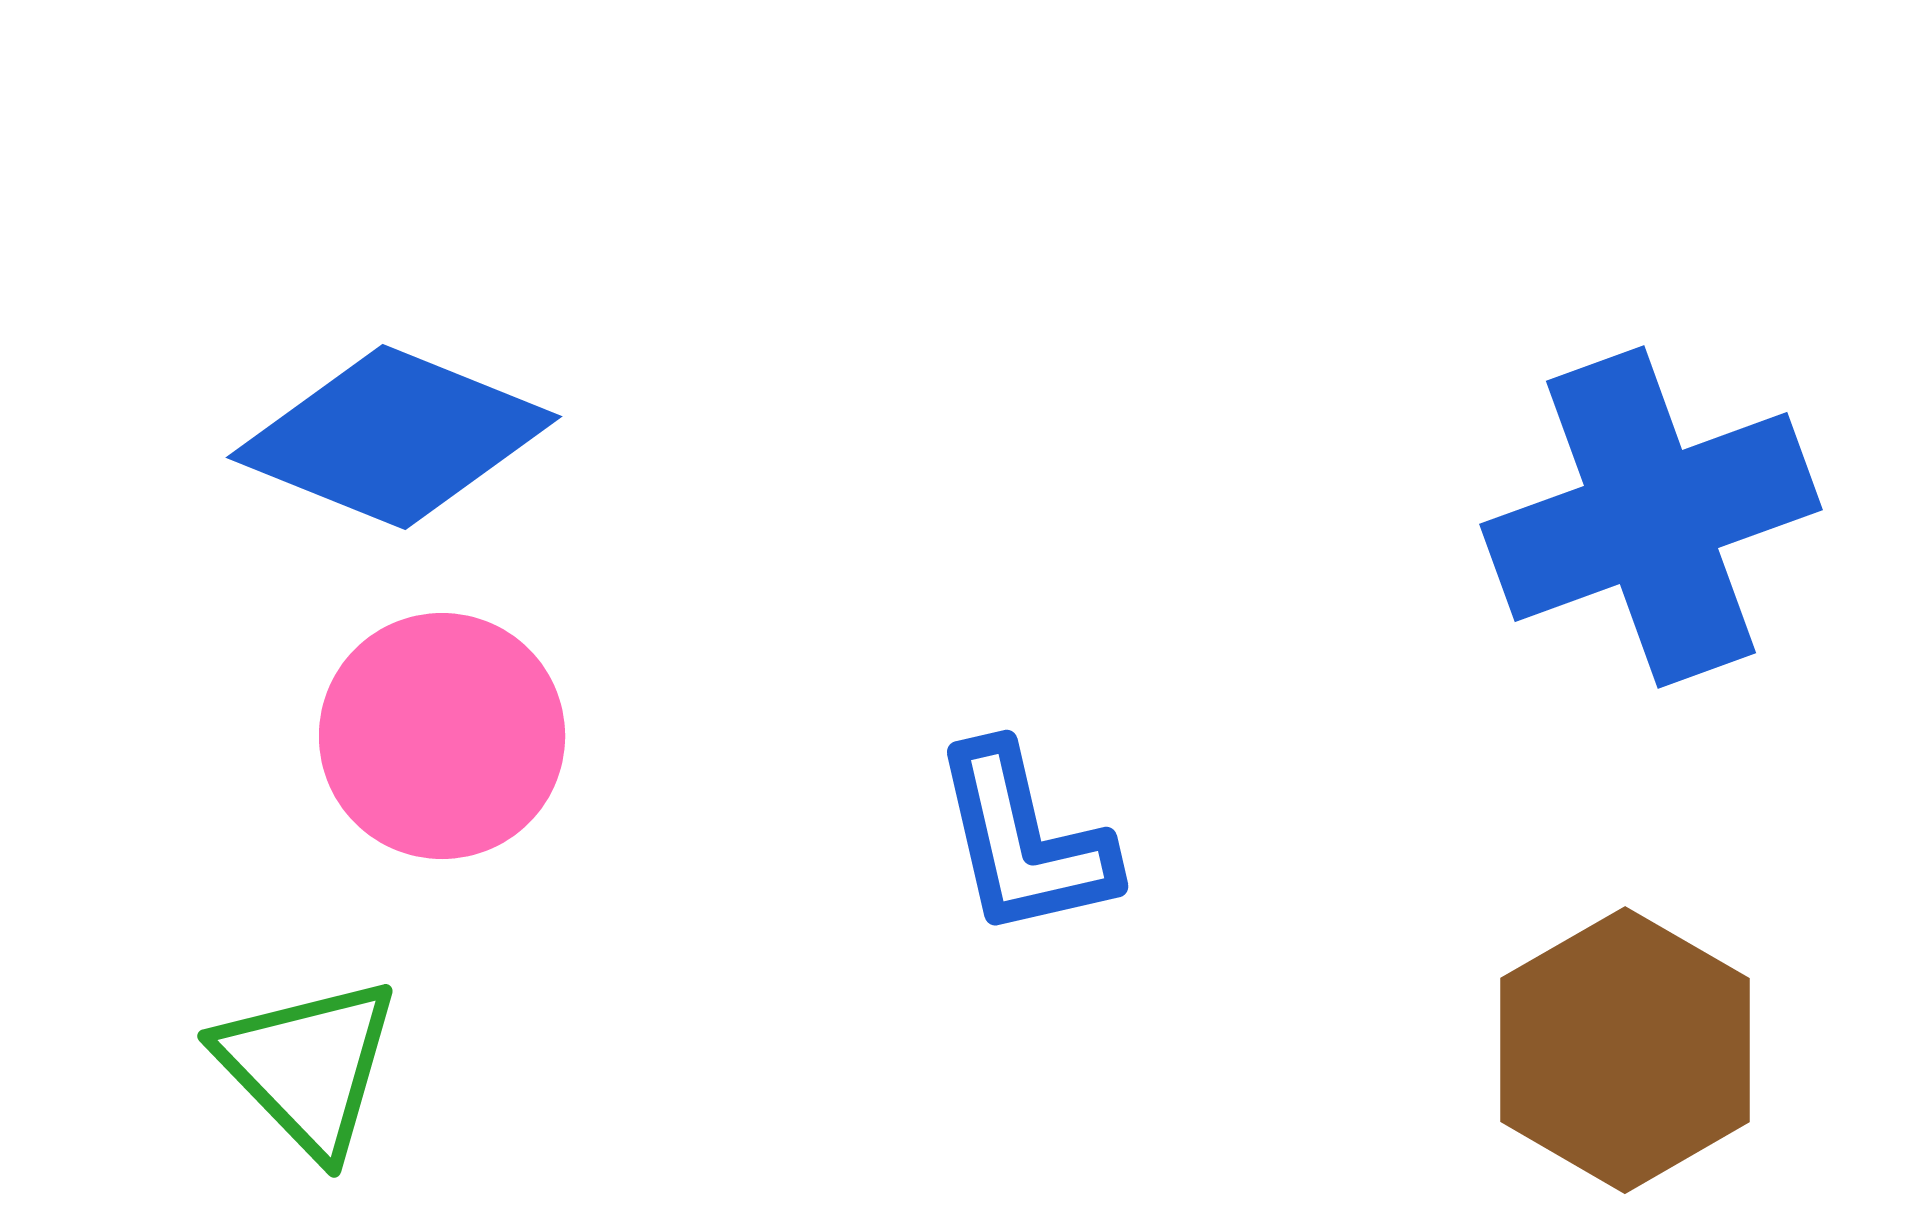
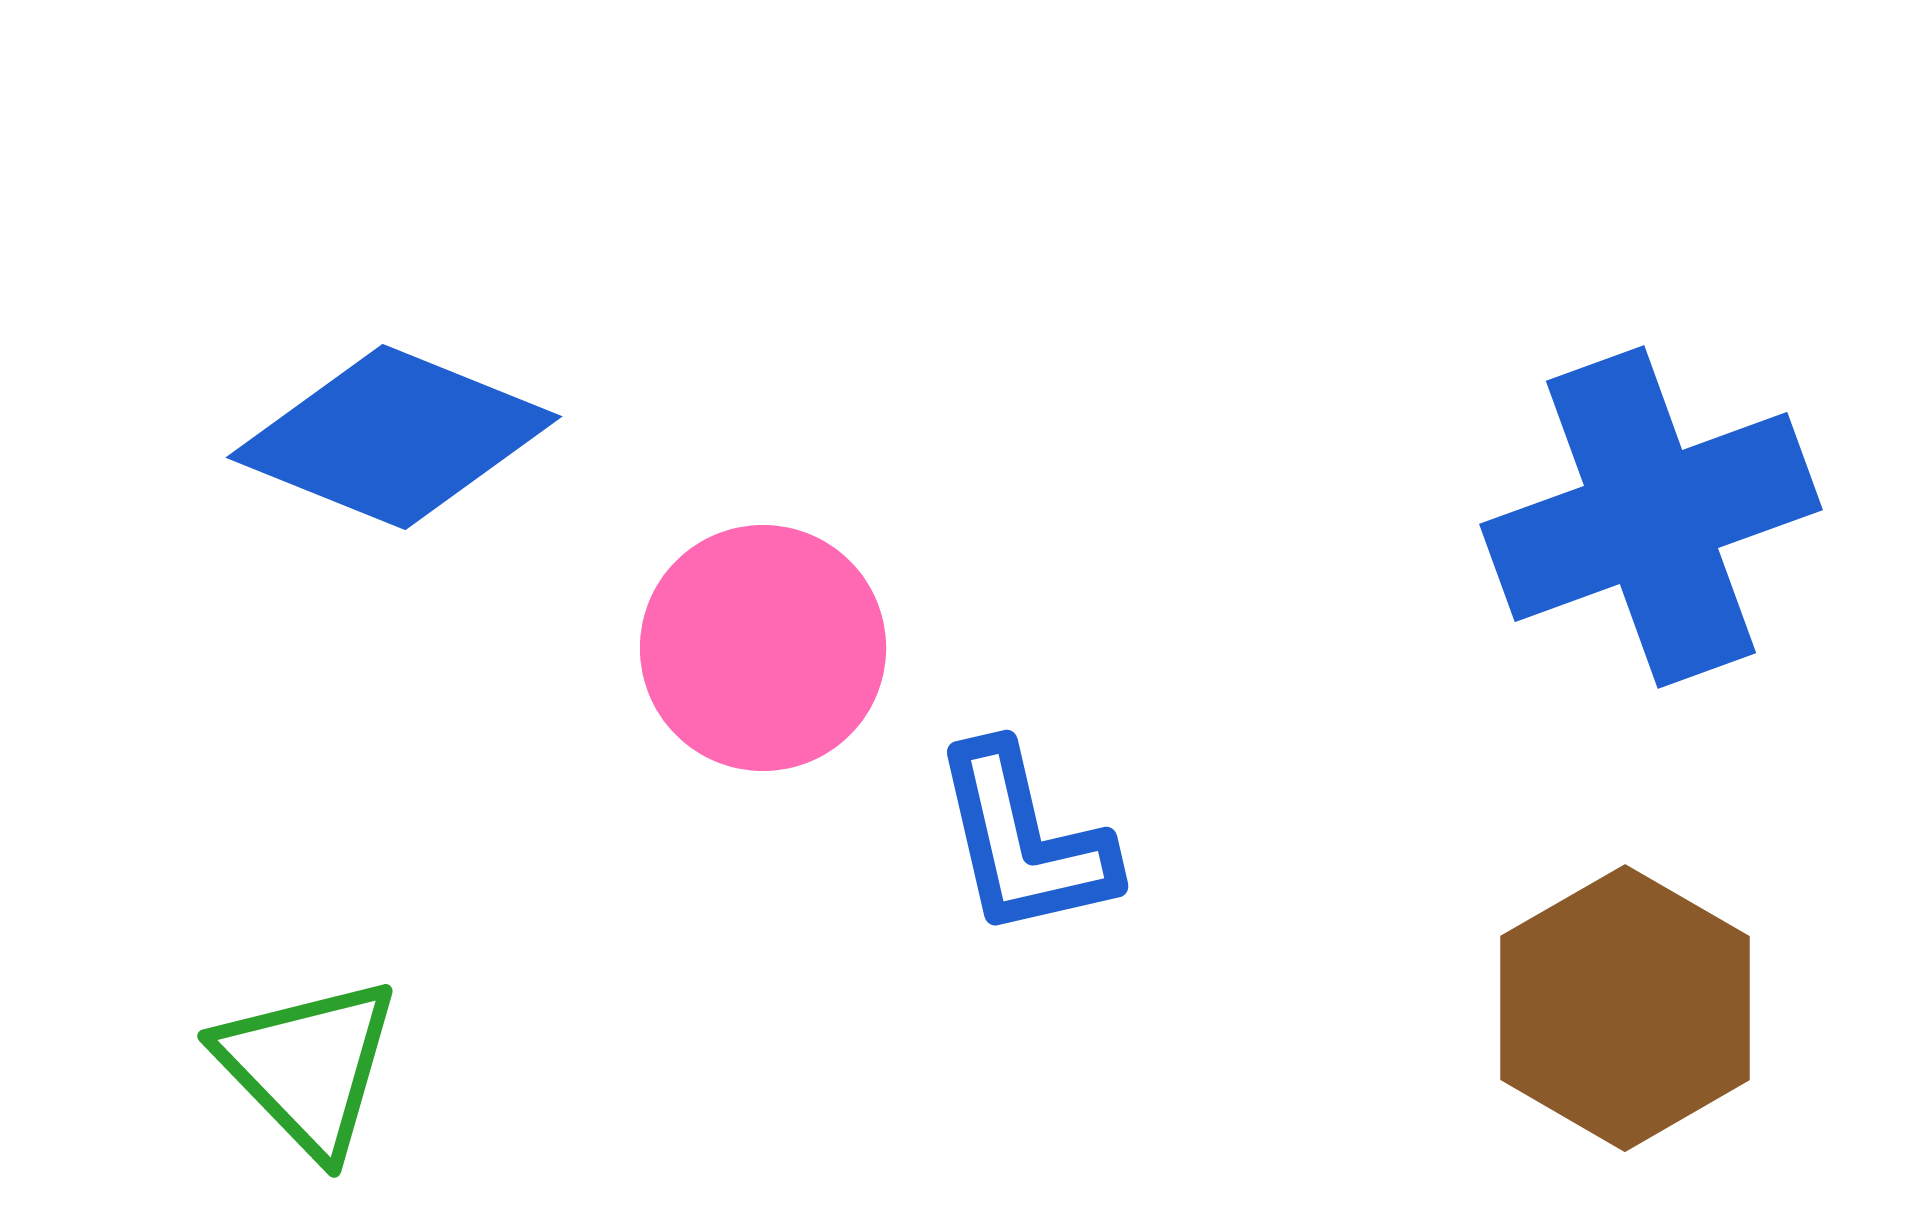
pink circle: moved 321 px right, 88 px up
brown hexagon: moved 42 px up
